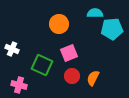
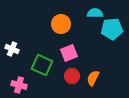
orange circle: moved 2 px right
